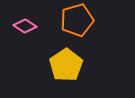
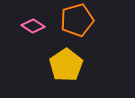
pink diamond: moved 8 px right
